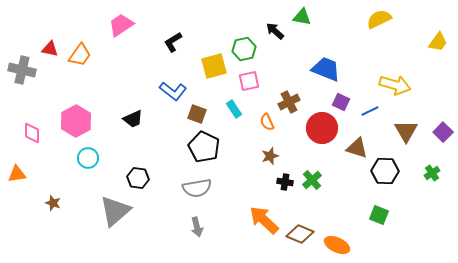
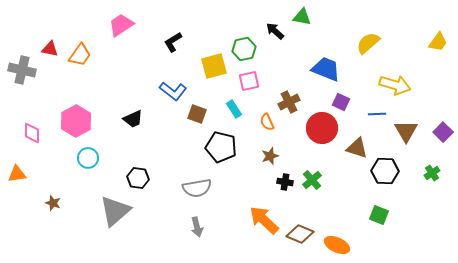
yellow semicircle at (379, 19): moved 11 px left, 24 px down; rotated 15 degrees counterclockwise
blue line at (370, 111): moved 7 px right, 3 px down; rotated 24 degrees clockwise
black pentagon at (204, 147): moved 17 px right; rotated 12 degrees counterclockwise
